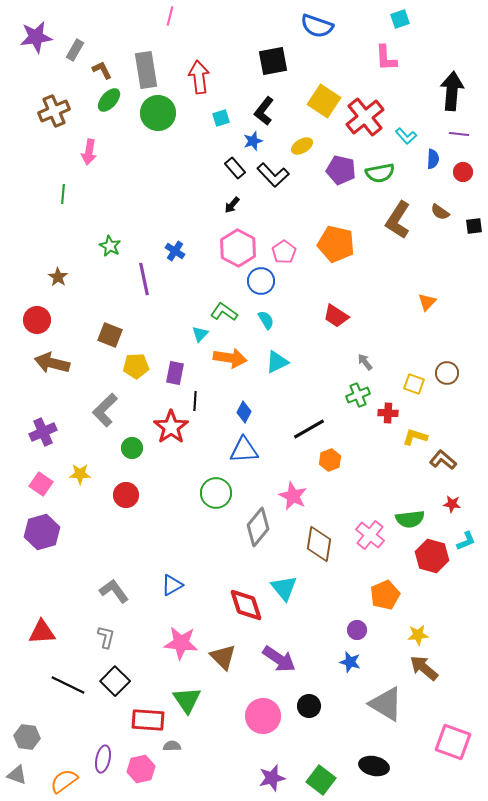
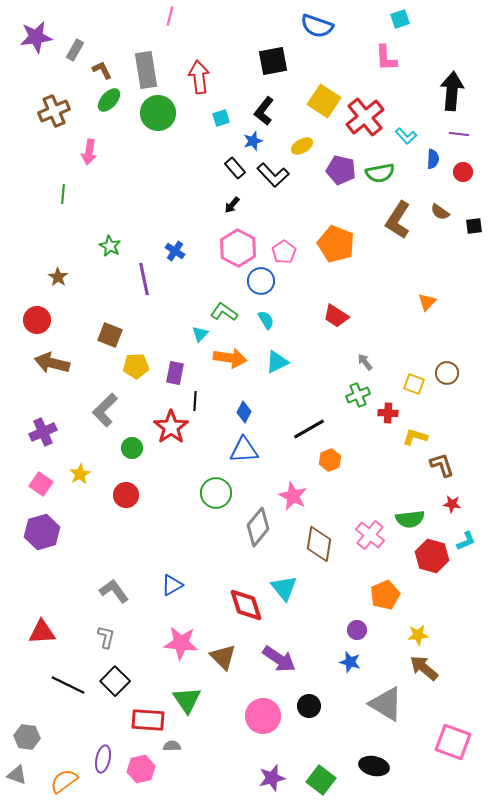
orange pentagon at (336, 244): rotated 9 degrees clockwise
brown L-shape at (443, 460): moved 1 px left, 5 px down; rotated 32 degrees clockwise
yellow star at (80, 474): rotated 30 degrees counterclockwise
